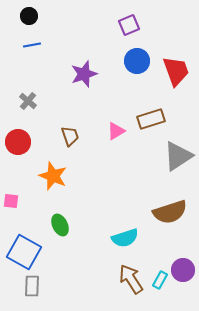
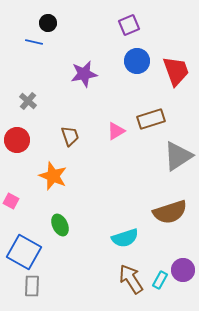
black circle: moved 19 px right, 7 px down
blue line: moved 2 px right, 3 px up; rotated 24 degrees clockwise
purple star: rotated 8 degrees clockwise
red circle: moved 1 px left, 2 px up
pink square: rotated 21 degrees clockwise
